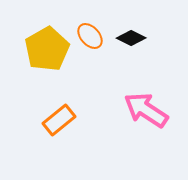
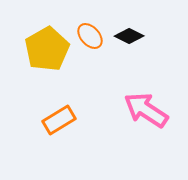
black diamond: moved 2 px left, 2 px up
orange rectangle: rotated 8 degrees clockwise
